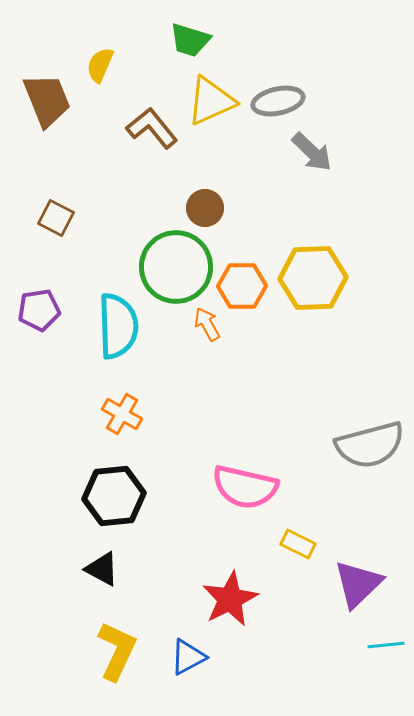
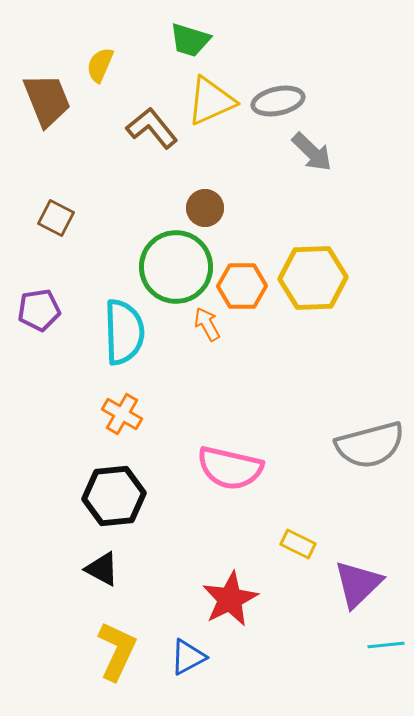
cyan semicircle: moved 6 px right, 6 px down
pink semicircle: moved 15 px left, 19 px up
